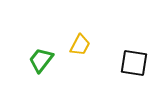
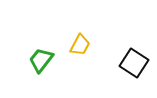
black square: rotated 24 degrees clockwise
